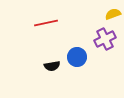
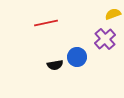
purple cross: rotated 15 degrees counterclockwise
black semicircle: moved 3 px right, 1 px up
